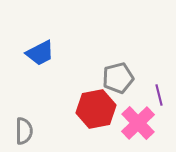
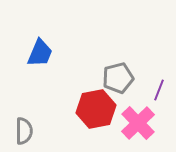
blue trapezoid: rotated 40 degrees counterclockwise
purple line: moved 5 px up; rotated 35 degrees clockwise
